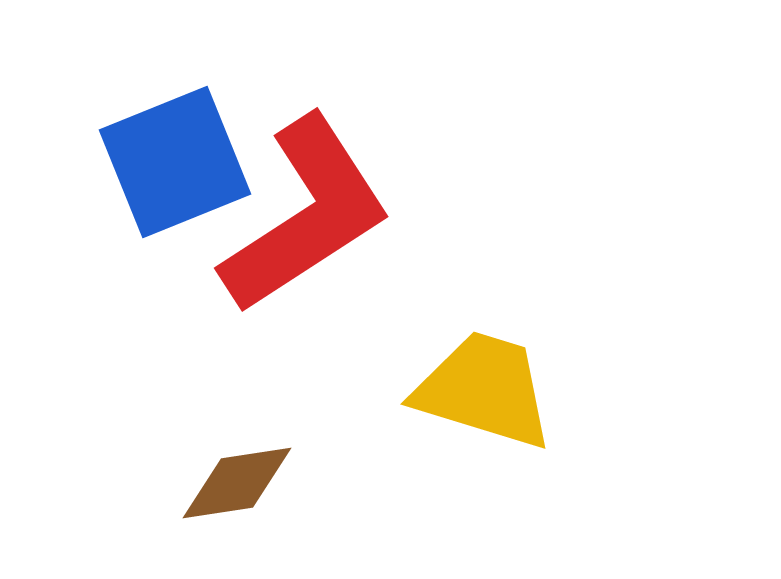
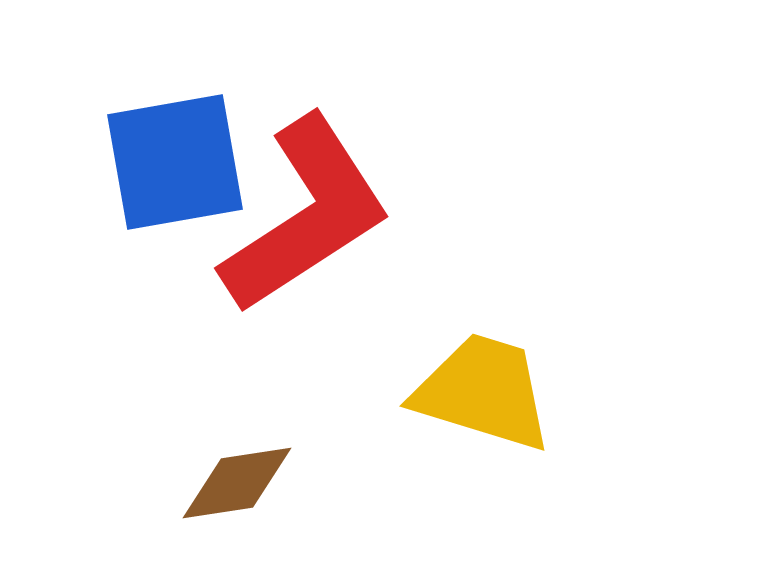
blue square: rotated 12 degrees clockwise
yellow trapezoid: moved 1 px left, 2 px down
